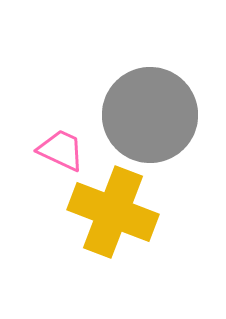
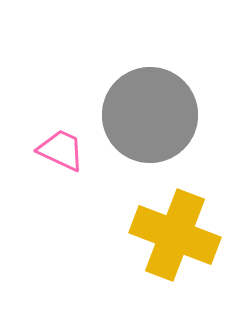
yellow cross: moved 62 px right, 23 px down
